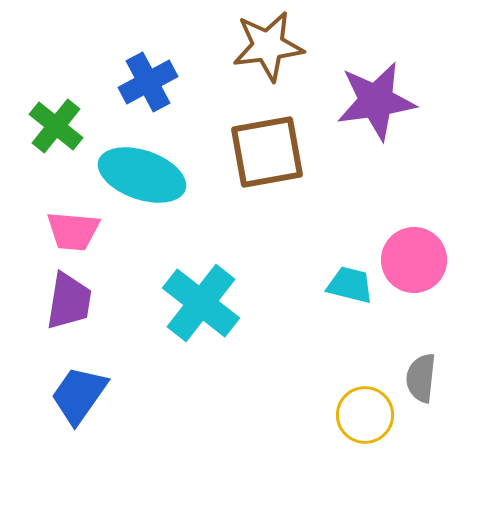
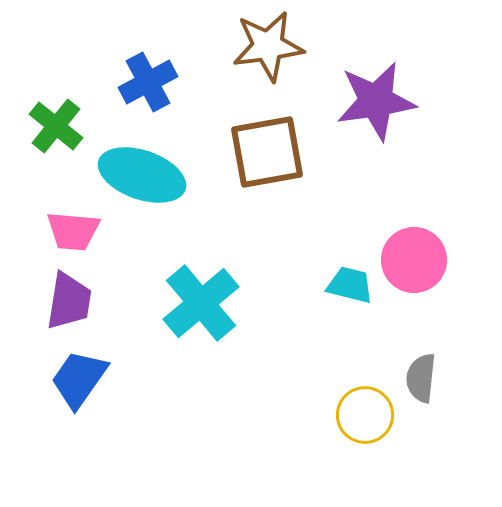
cyan cross: rotated 12 degrees clockwise
blue trapezoid: moved 16 px up
